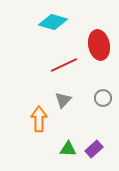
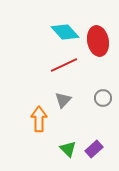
cyan diamond: moved 12 px right, 10 px down; rotated 32 degrees clockwise
red ellipse: moved 1 px left, 4 px up
green triangle: rotated 42 degrees clockwise
